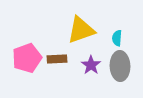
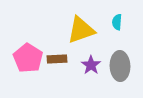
cyan semicircle: moved 16 px up
pink pentagon: moved 1 px right; rotated 20 degrees counterclockwise
